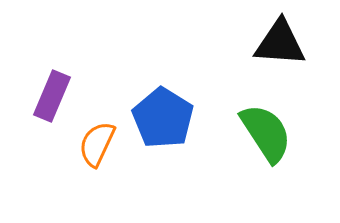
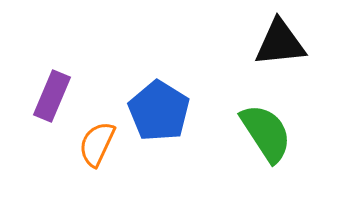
black triangle: rotated 10 degrees counterclockwise
blue pentagon: moved 4 px left, 7 px up
